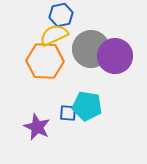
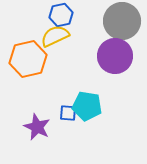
yellow semicircle: moved 1 px right, 1 px down
gray circle: moved 31 px right, 28 px up
orange hexagon: moved 17 px left, 2 px up; rotated 15 degrees counterclockwise
